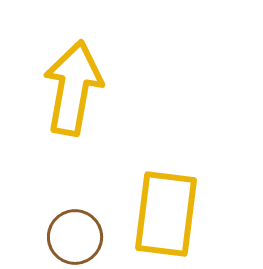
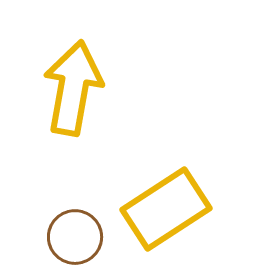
yellow rectangle: moved 5 px up; rotated 50 degrees clockwise
